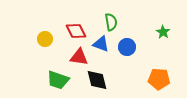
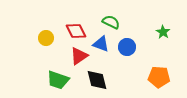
green semicircle: rotated 54 degrees counterclockwise
yellow circle: moved 1 px right, 1 px up
red triangle: moved 1 px up; rotated 42 degrees counterclockwise
orange pentagon: moved 2 px up
